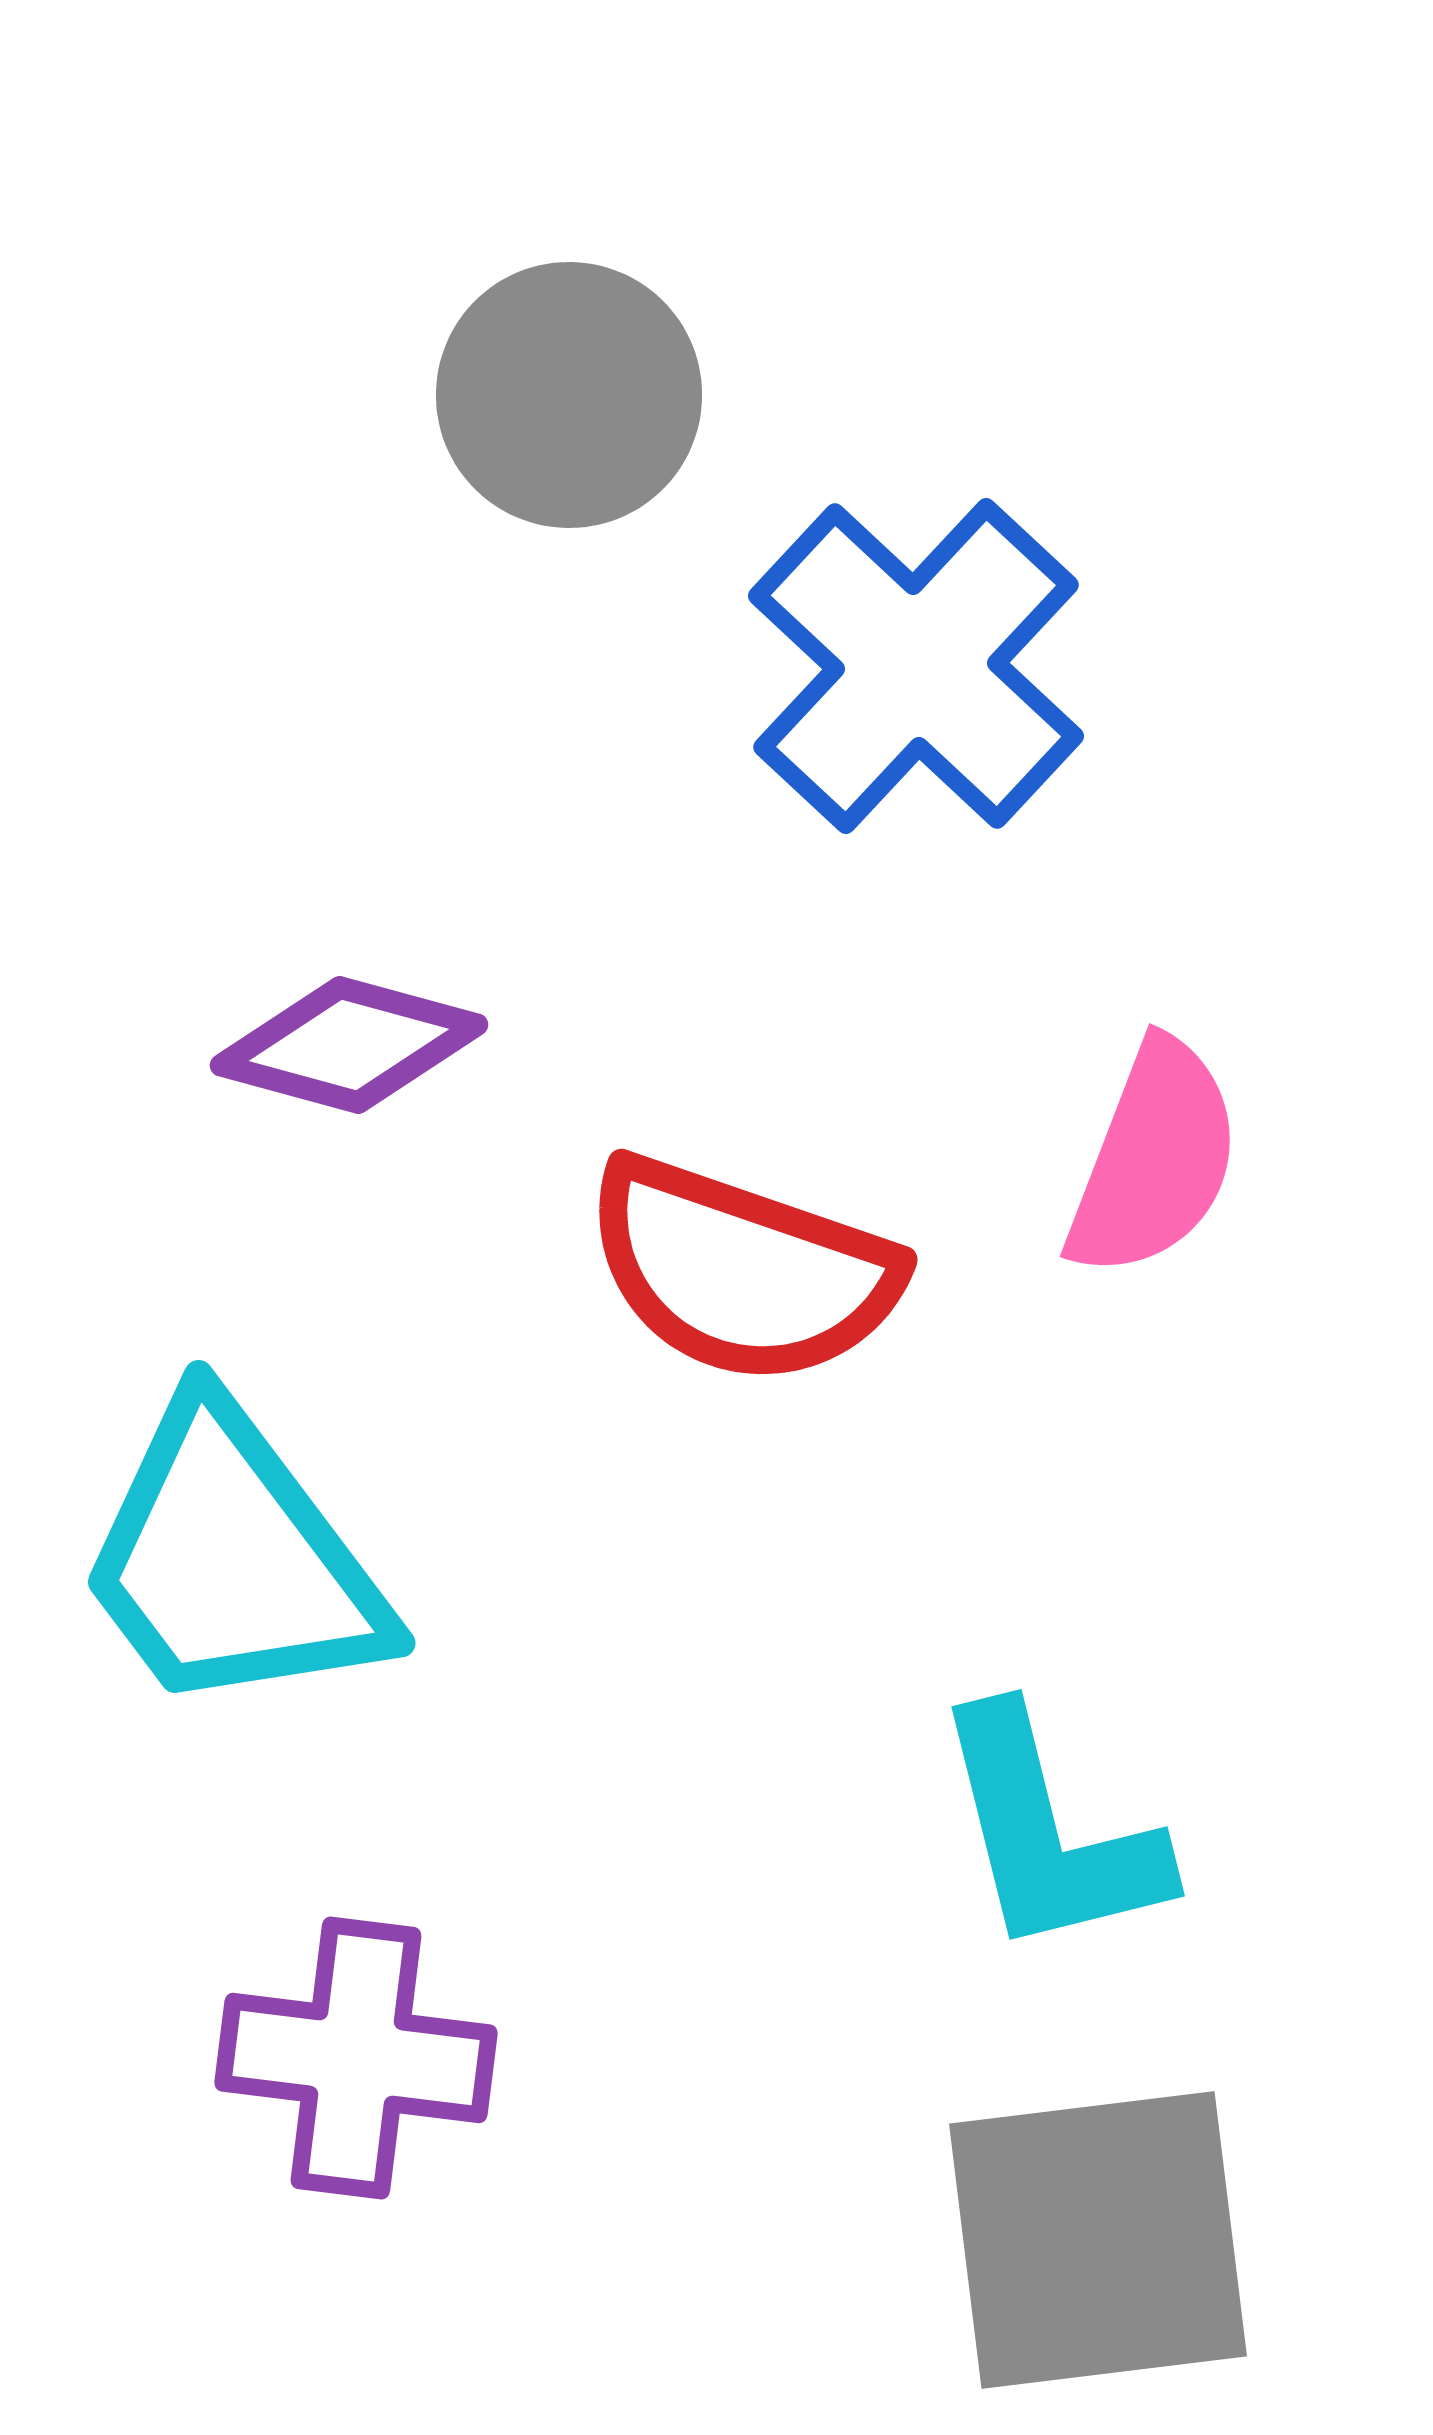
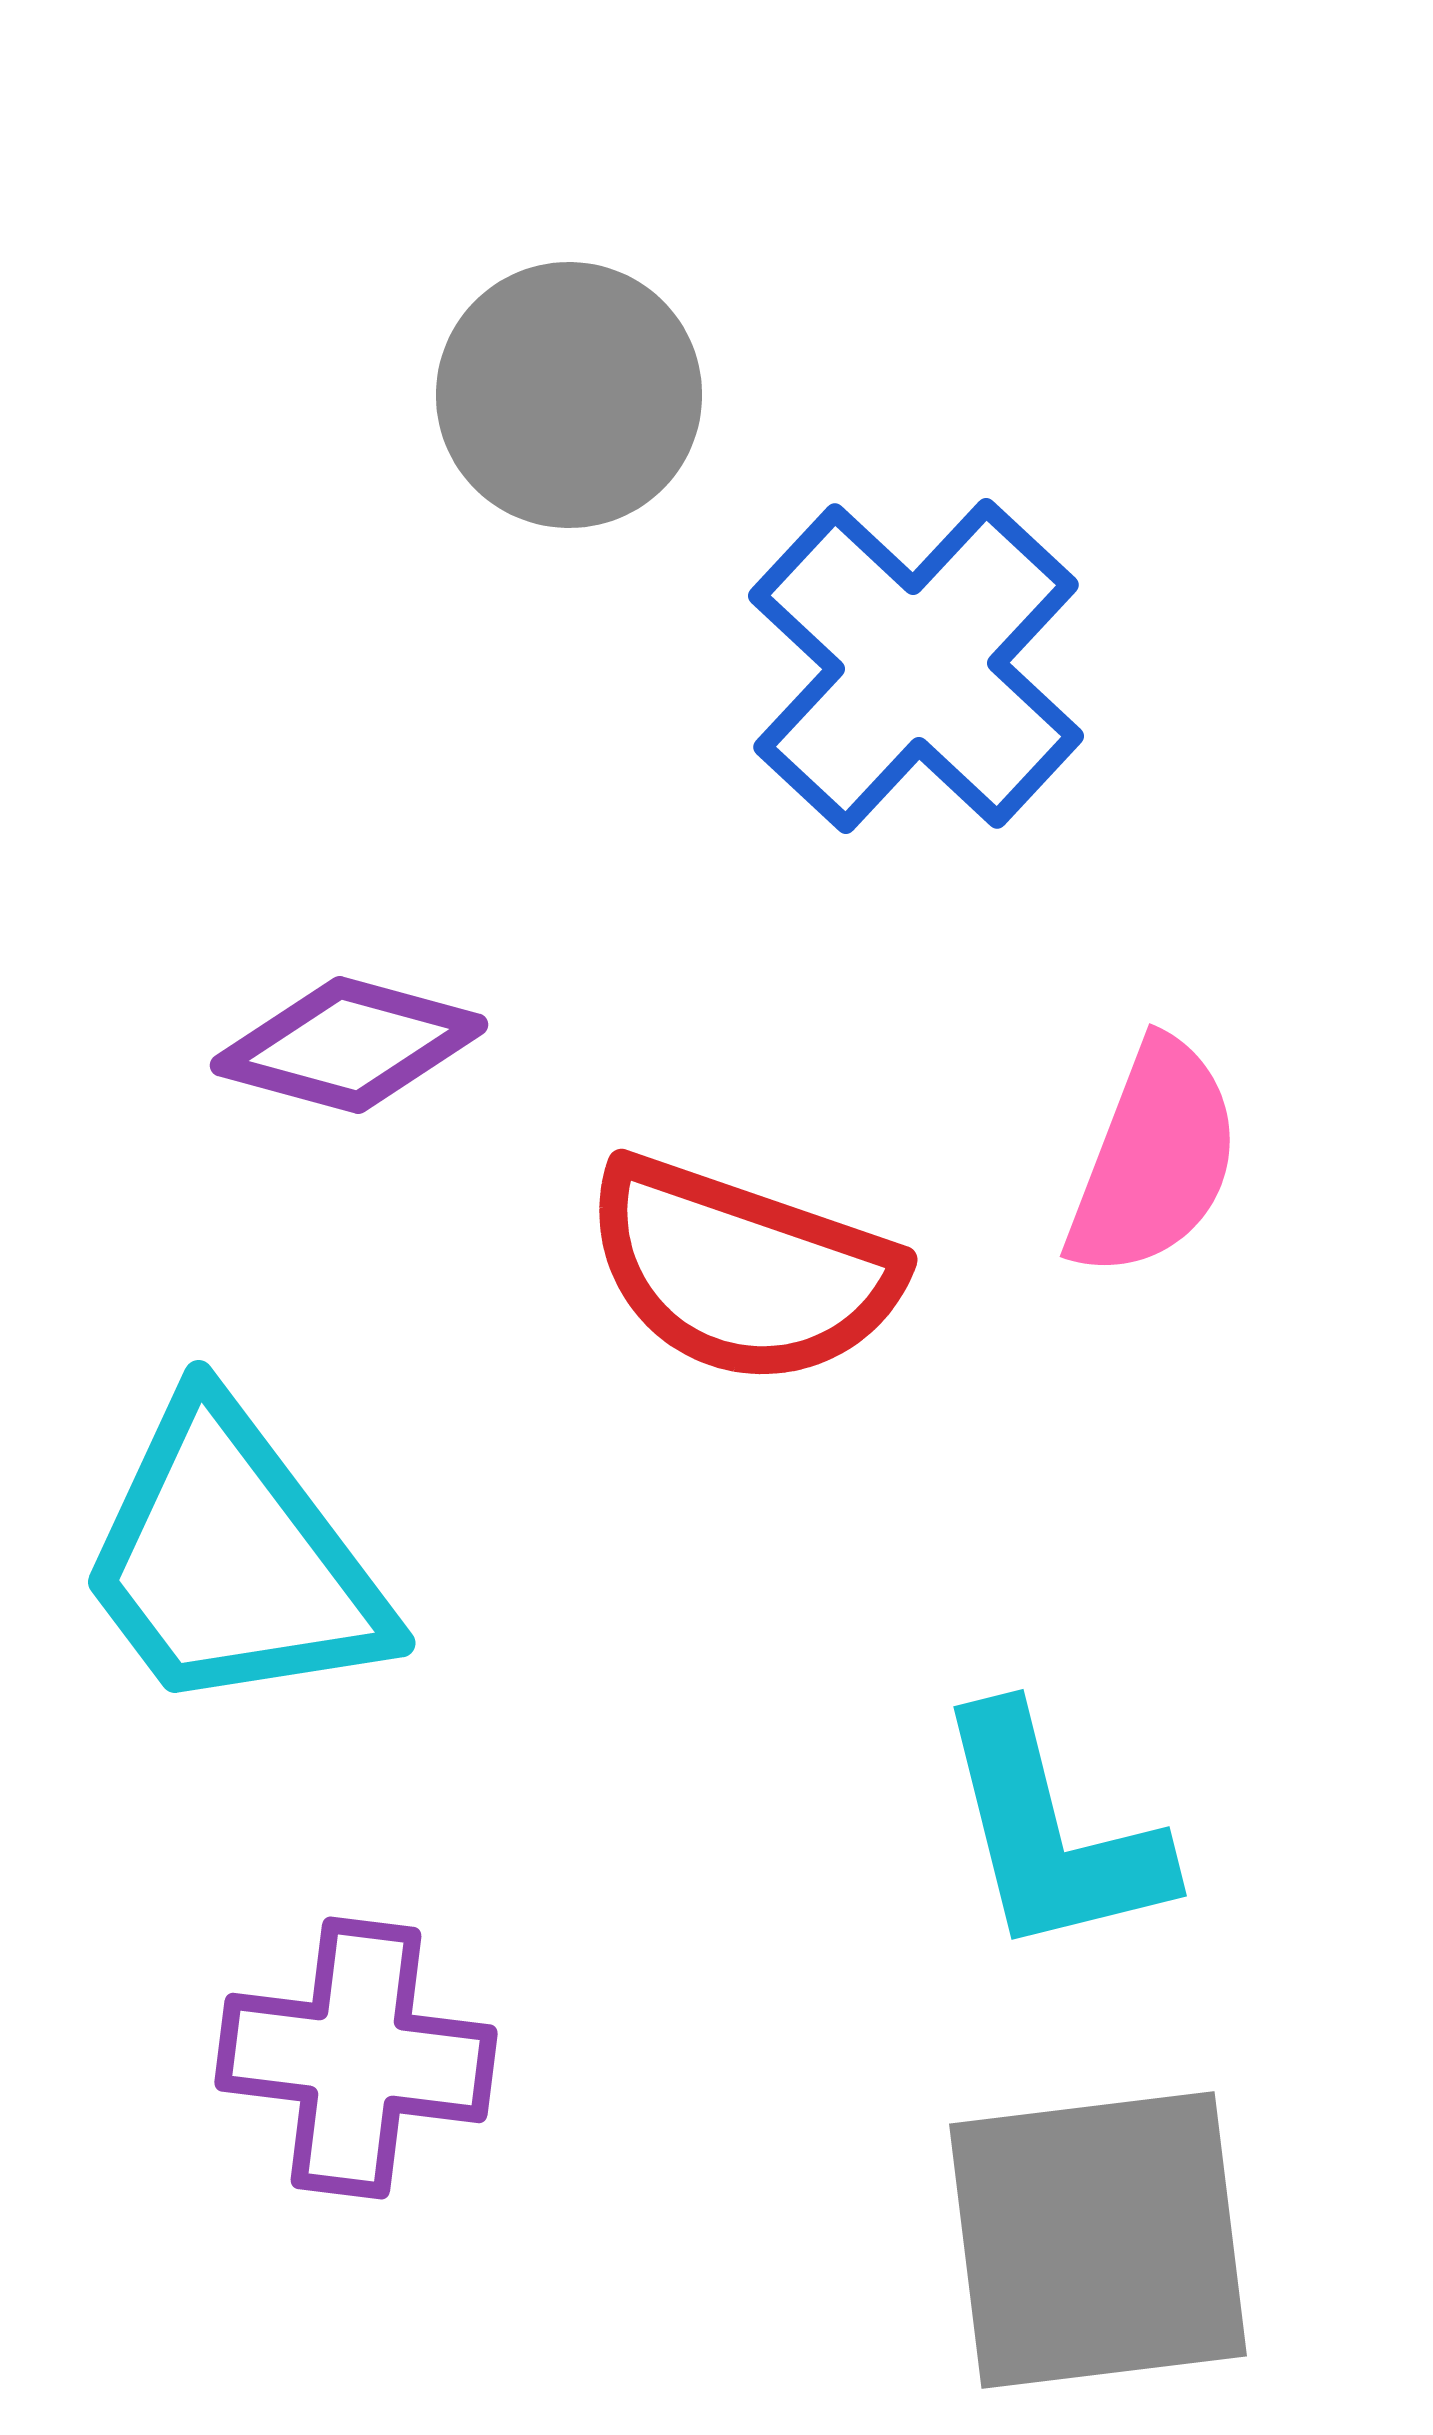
cyan L-shape: moved 2 px right
